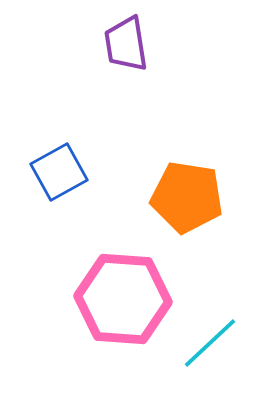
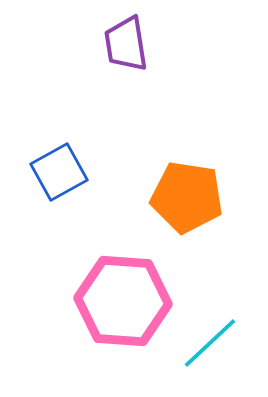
pink hexagon: moved 2 px down
